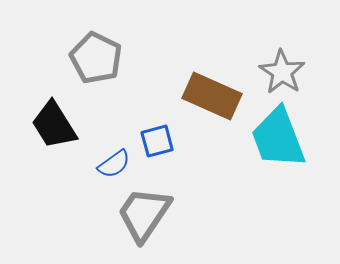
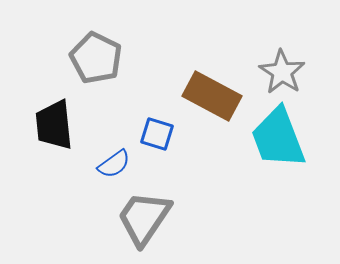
brown rectangle: rotated 4 degrees clockwise
black trapezoid: rotated 26 degrees clockwise
blue square: moved 7 px up; rotated 32 degrees clockwise
gray trapezoid: moved 4 px down
